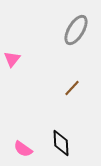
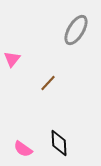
brown line: moved 24 px left, 5 px up
black diamond: moved 2 px left
